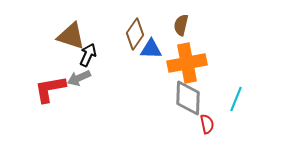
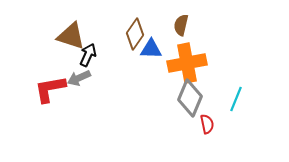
gray diamond: moved 2 px right; rotated 21 degrees clockwise
